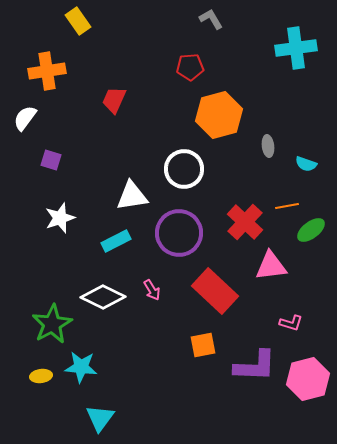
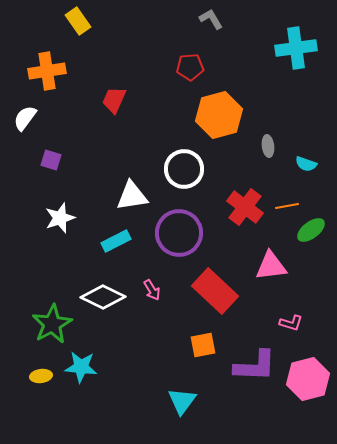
red cross: moved 15 px up; rotated 6 degrees counterclockwise
cyan triangle: moved 82 px right, 17 px up
